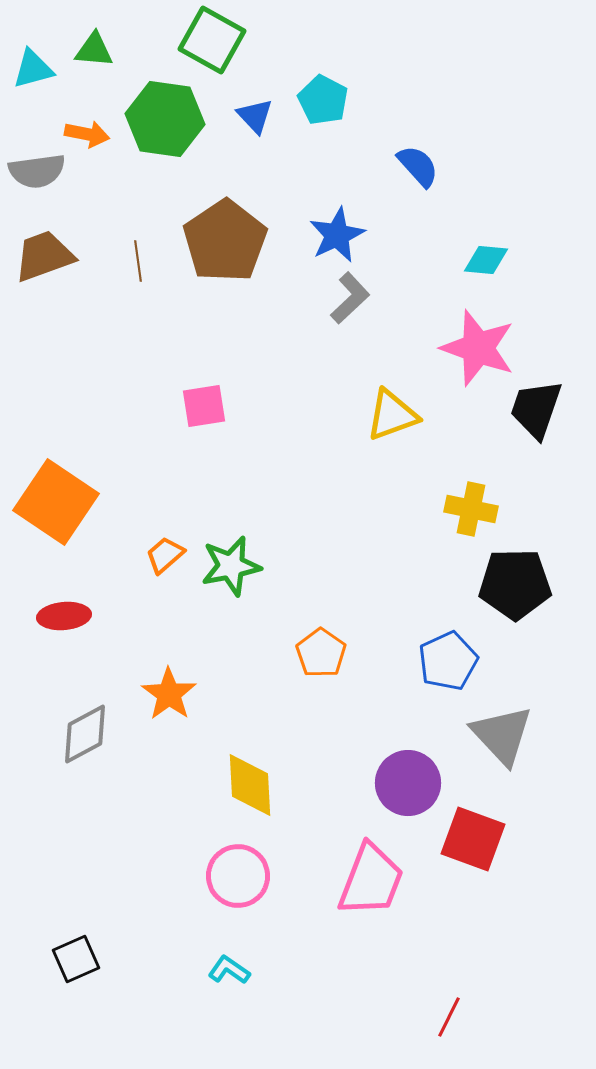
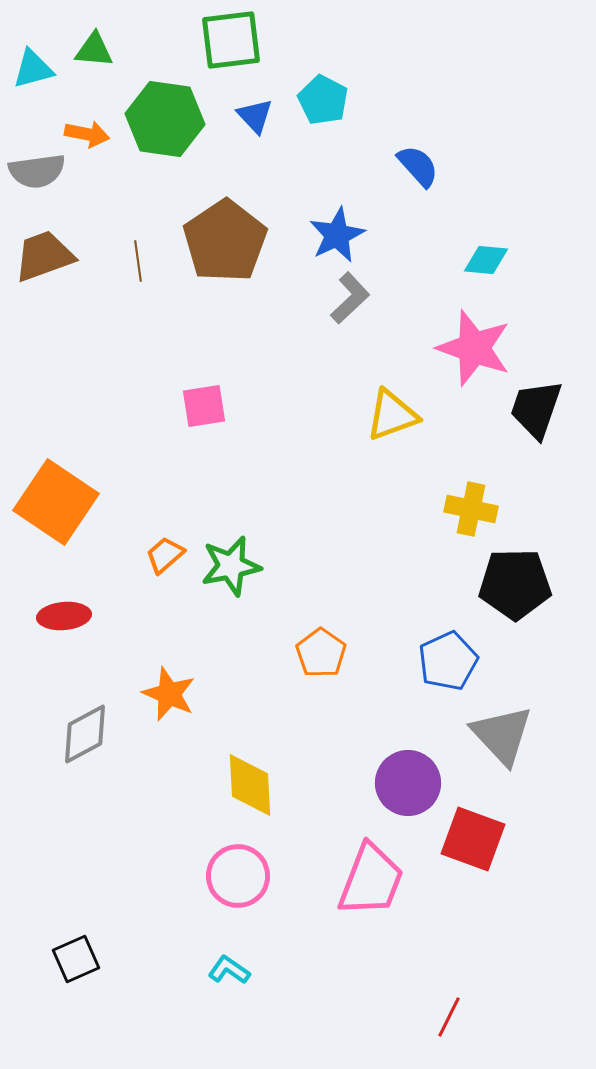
green square: moved 19 px right; rotated 36 degrees counterclockwise
pink star: moved 4 px left
orange star: rotated 12 degrees counterclockwise
